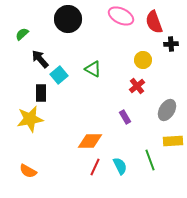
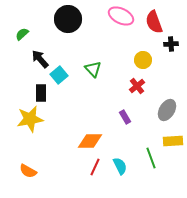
green triangle: rotated 18 degrees clockwise
green line: moved 1 px right, 2 px up
